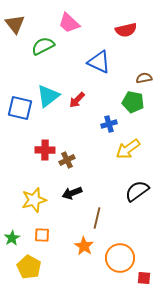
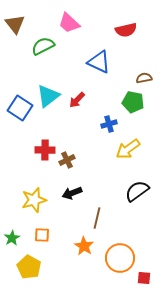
blue square: rotated 20 degrees clockwise
